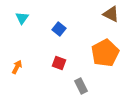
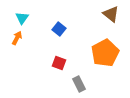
brown triangle: rotated 12 degrees clockwise
orange arrow: moved 29 px up
gray rectangle: moved 2 px left, 2 px up
